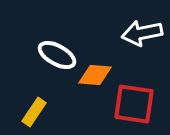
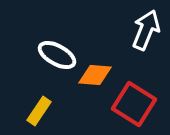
white arrow: moved 4 px right, 3 px up; rotated 123 degrees clockwise
red square: rotated 24 degrees clockwise
yellow rectangle: moved 5 px right, 1 px up
